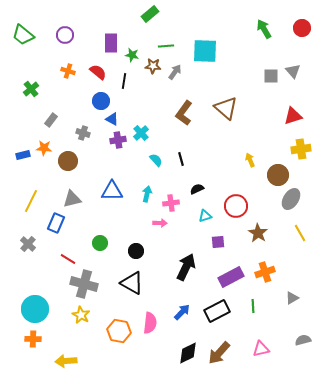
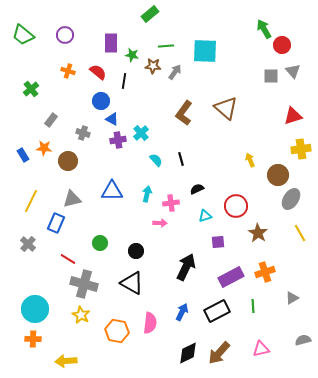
red circle at (302, 28): moved 20 px left, 17 px down
blue rectangle at (23, 155): rotated 72 degrees clockwise
blue arrow at (182, 312): rotated 18 degrees counterclockwise
orange hexagon at (119, 331): moved 2 px left
